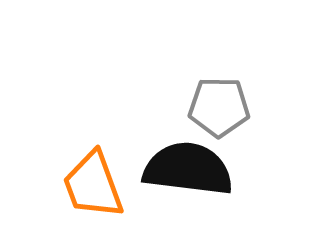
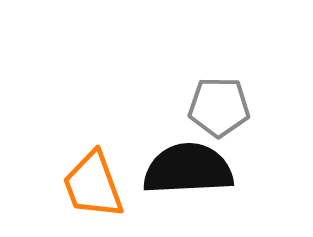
black semicircle: rotated 10 degrees counterclockwise
